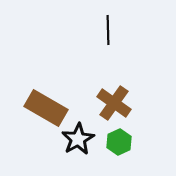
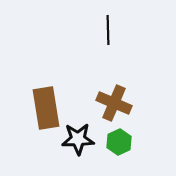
brown cross: rotated 12 degrees counterclockwise
brown rectangle: rotated 51 degrees clockwise
black star: rotated 28 degrees clockwise
